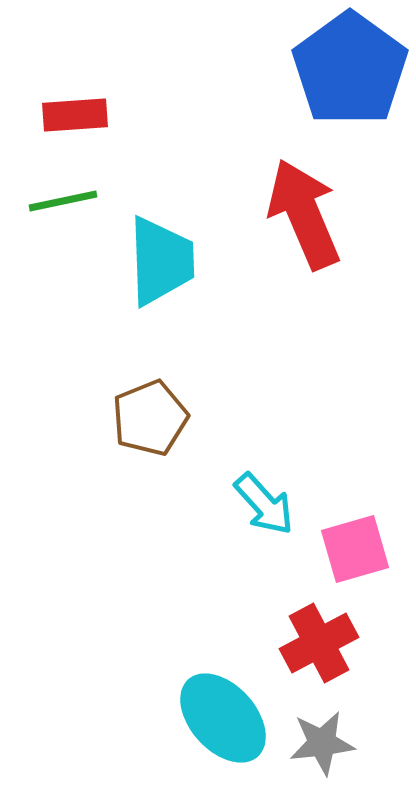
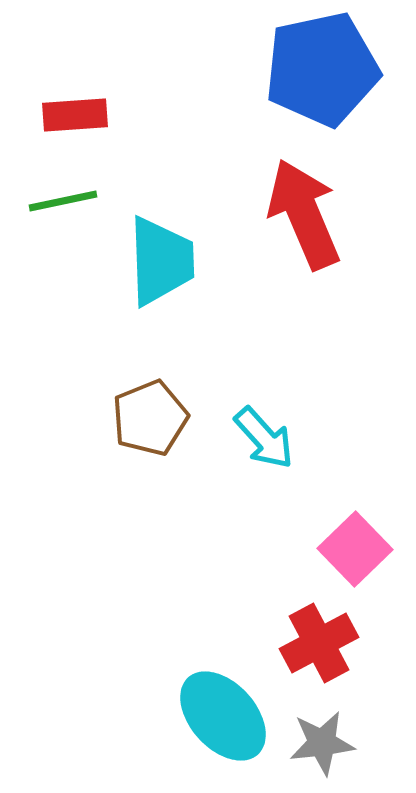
blue pentagon: moved 28 px left; rotated 24 degrees clockwise
cyan arrow: moved 66 px up
pink square: rotated 28 degrees counterclockwise
cyan ellipse: moved 2 px up
